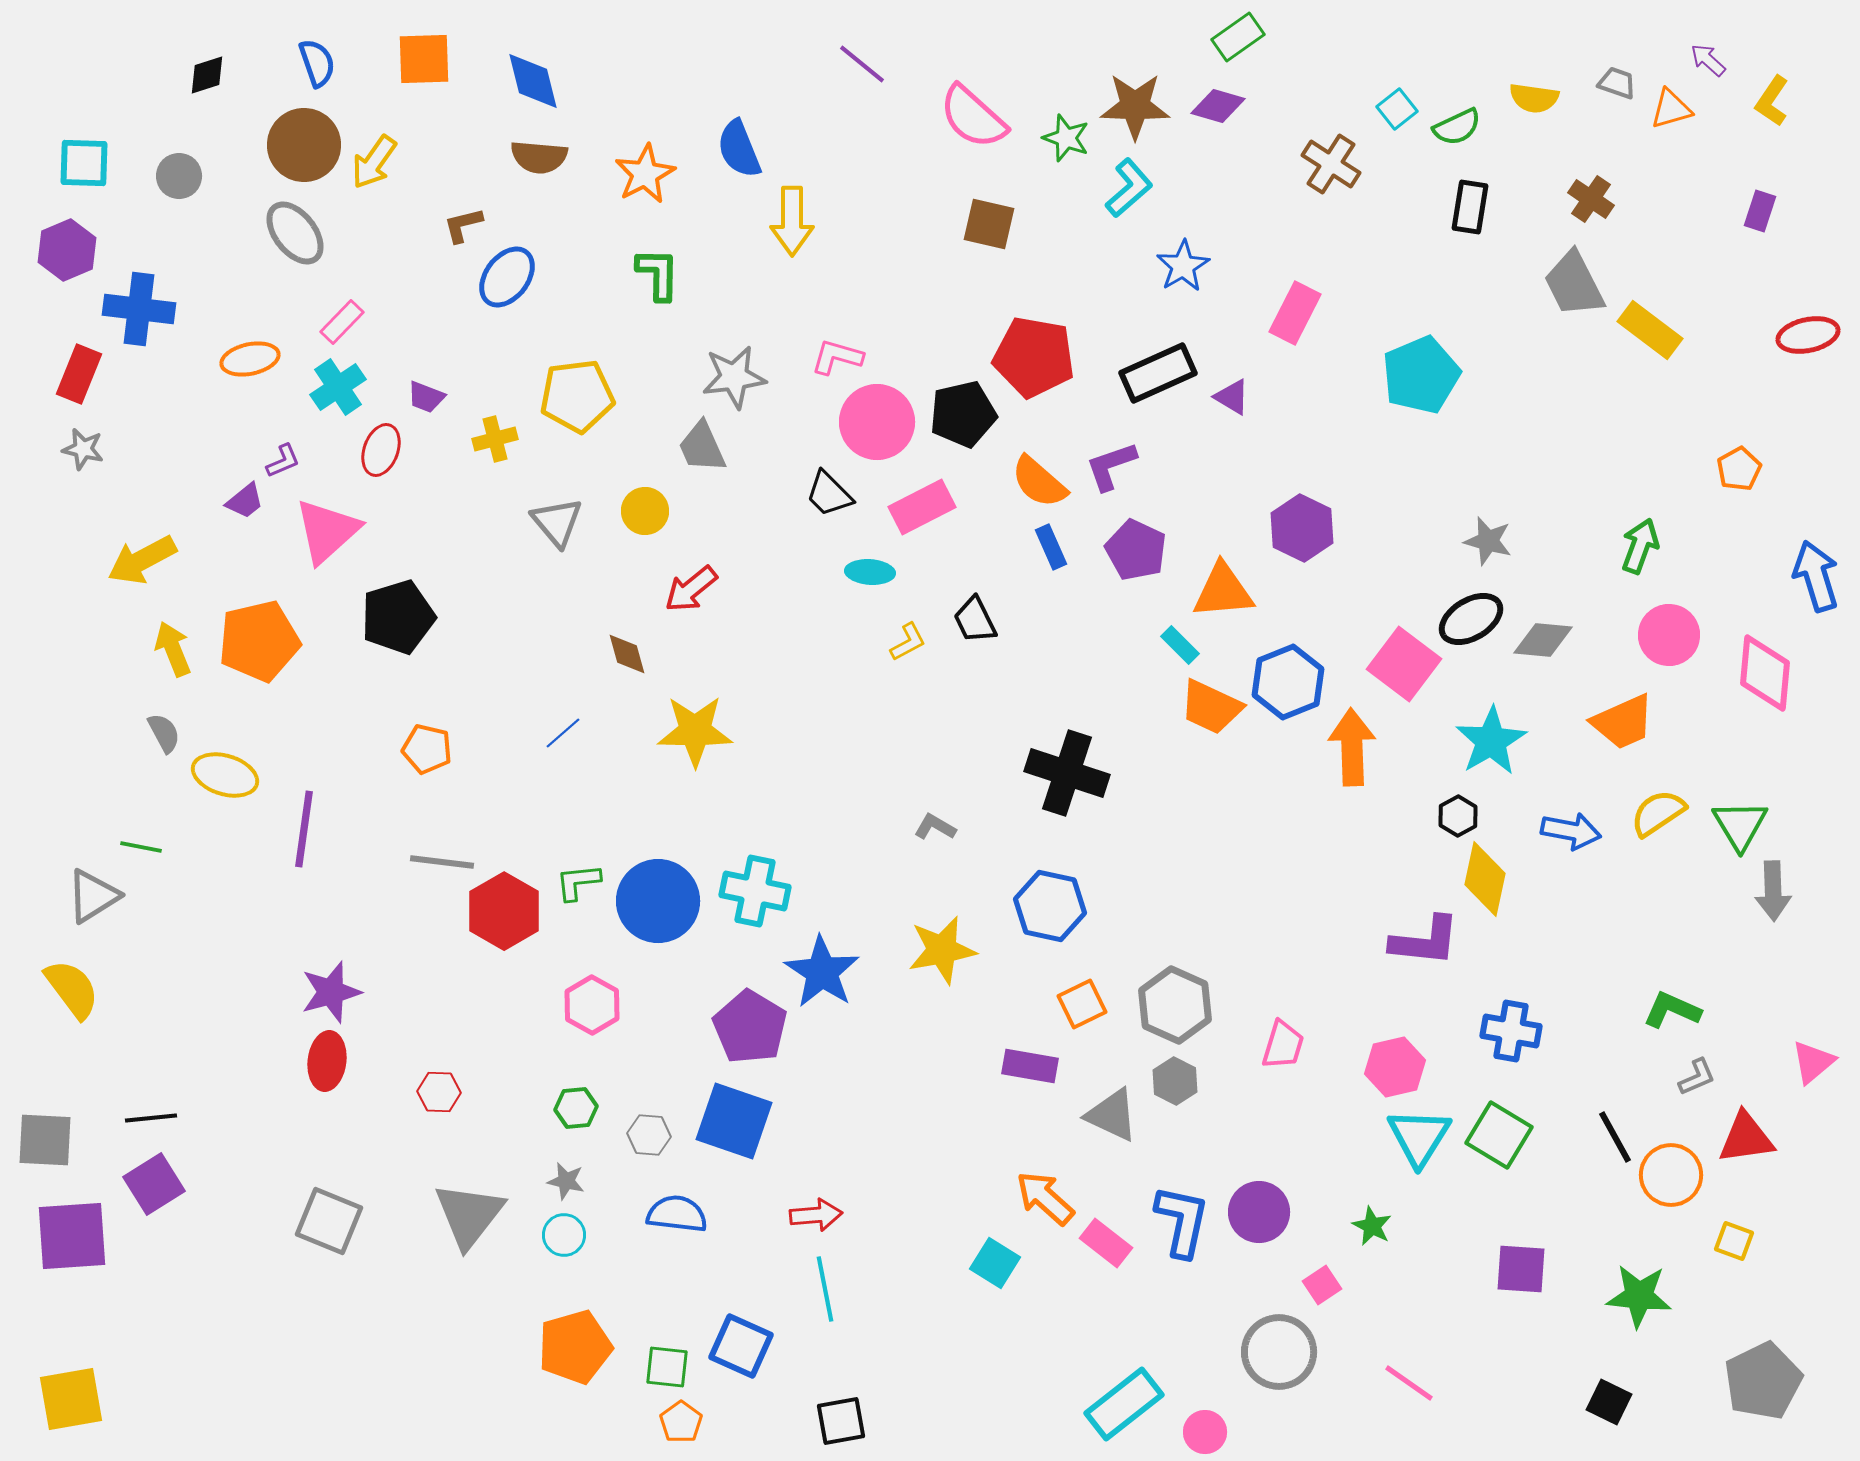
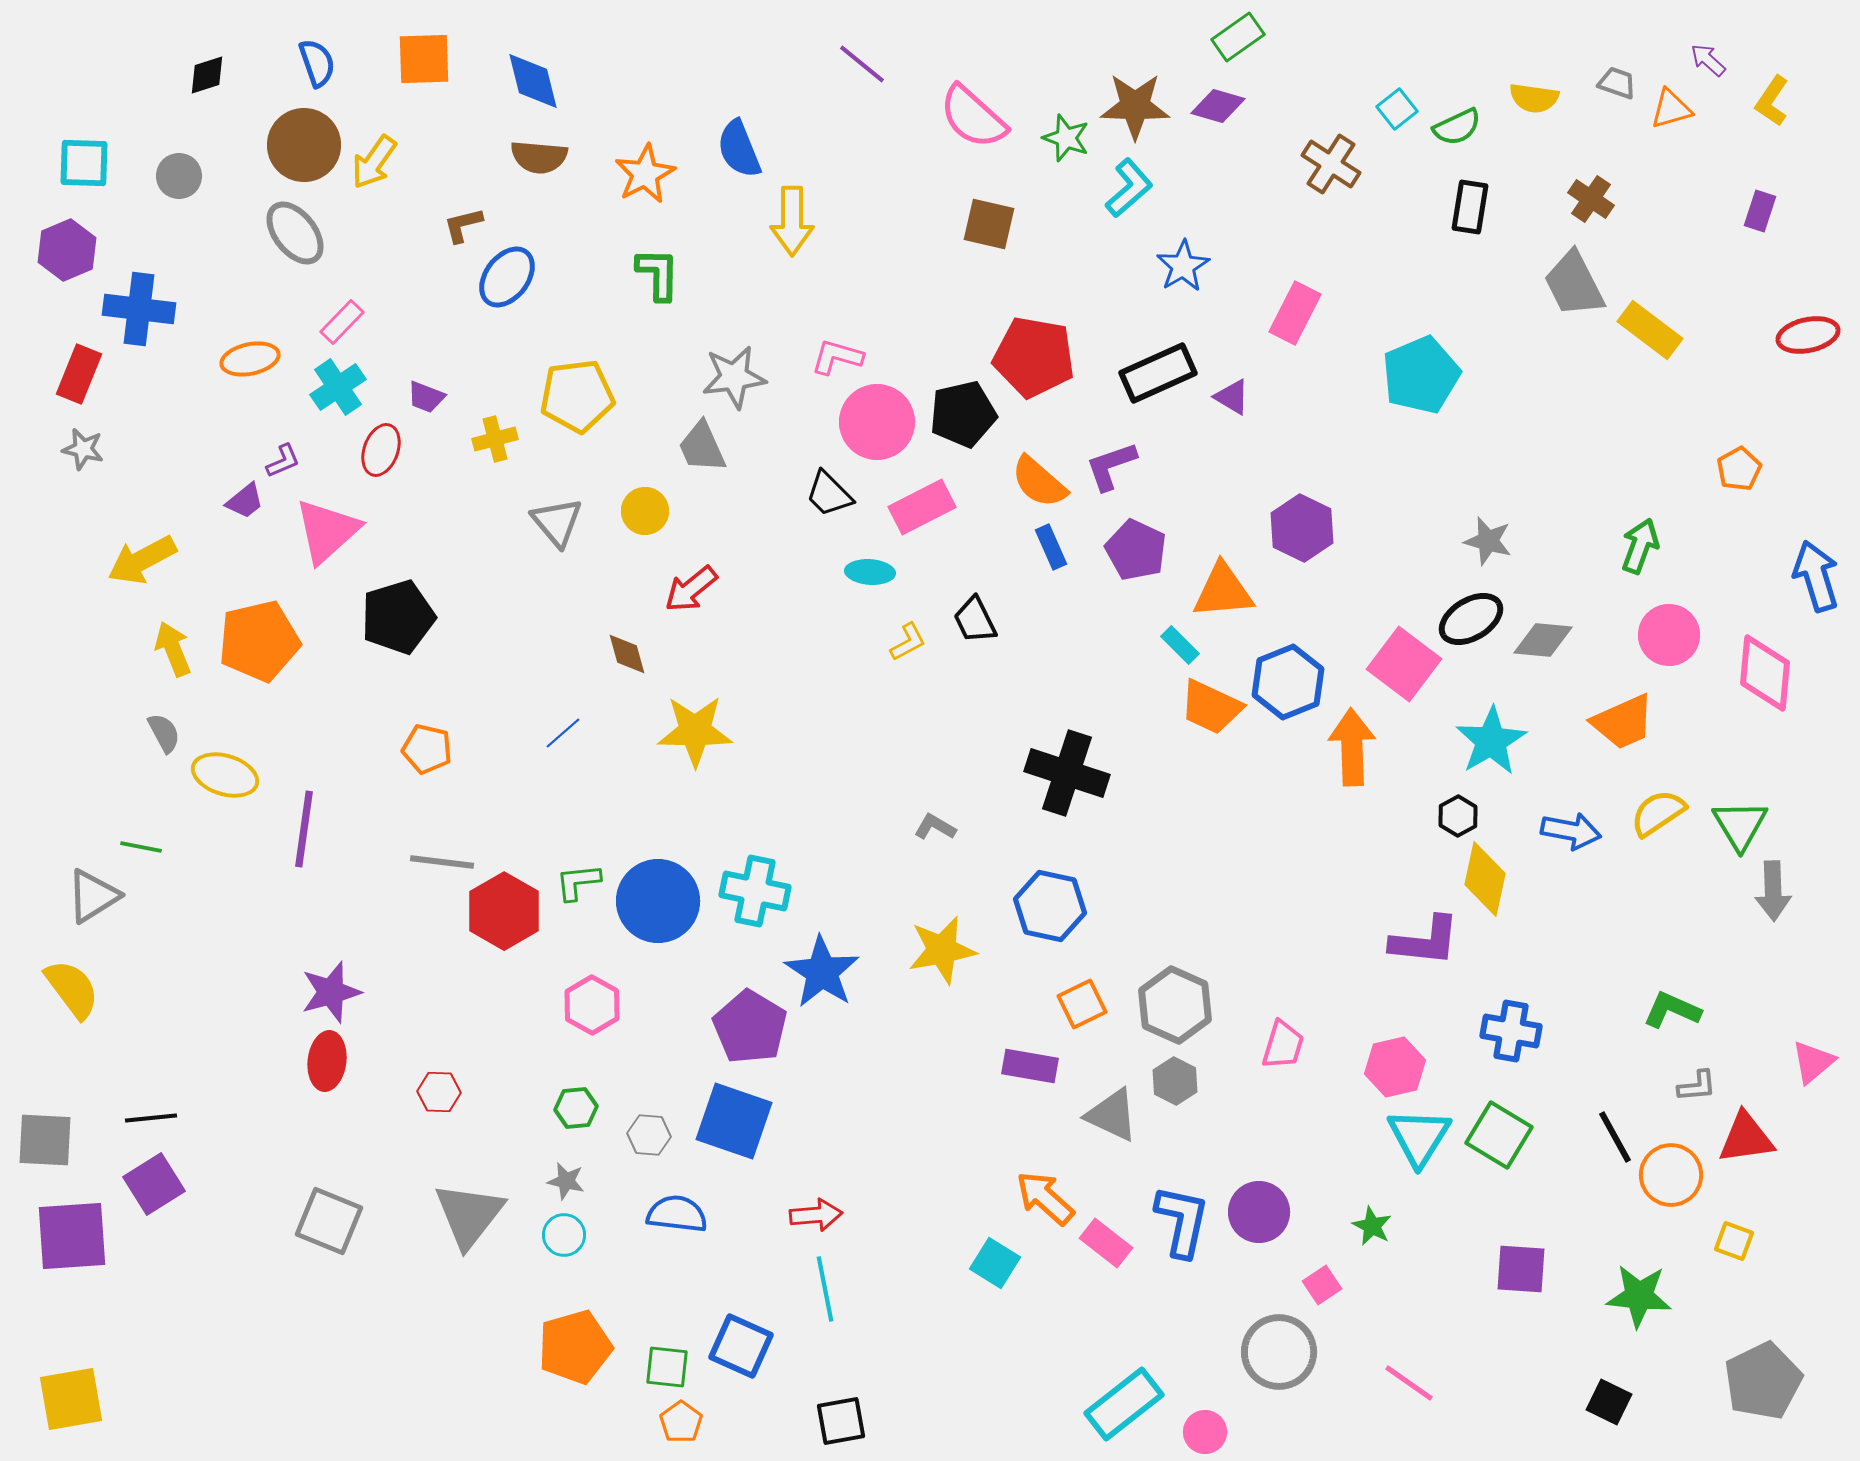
gray L-shape at (1697, 1077): moved 9 px down; rotated 18 degrees clockwise
